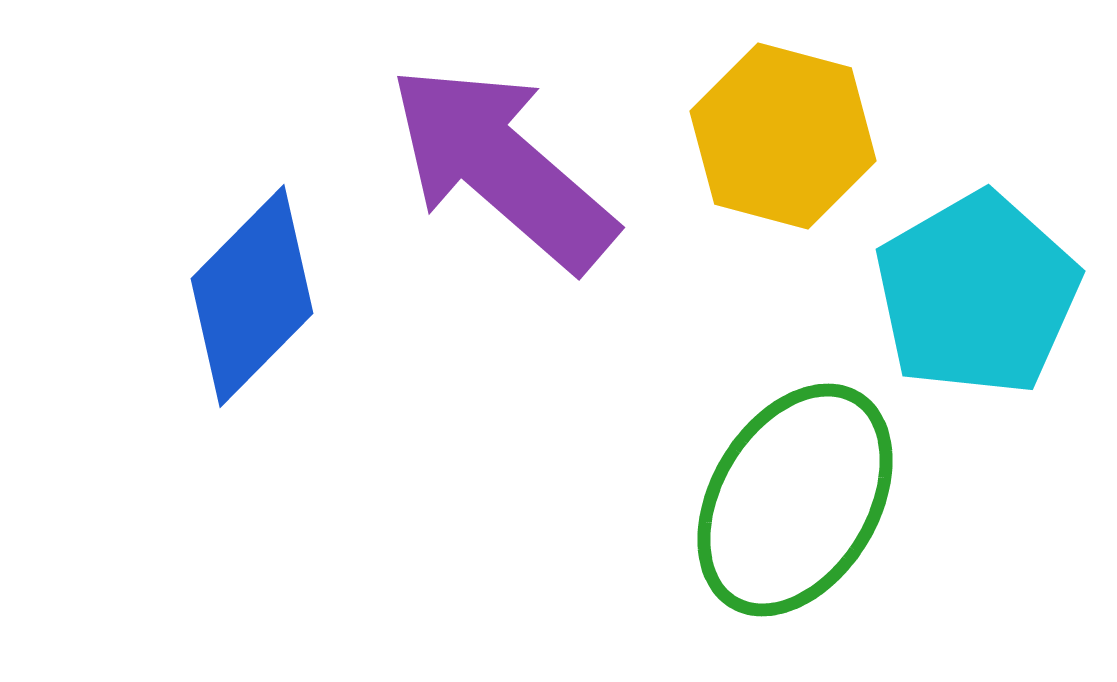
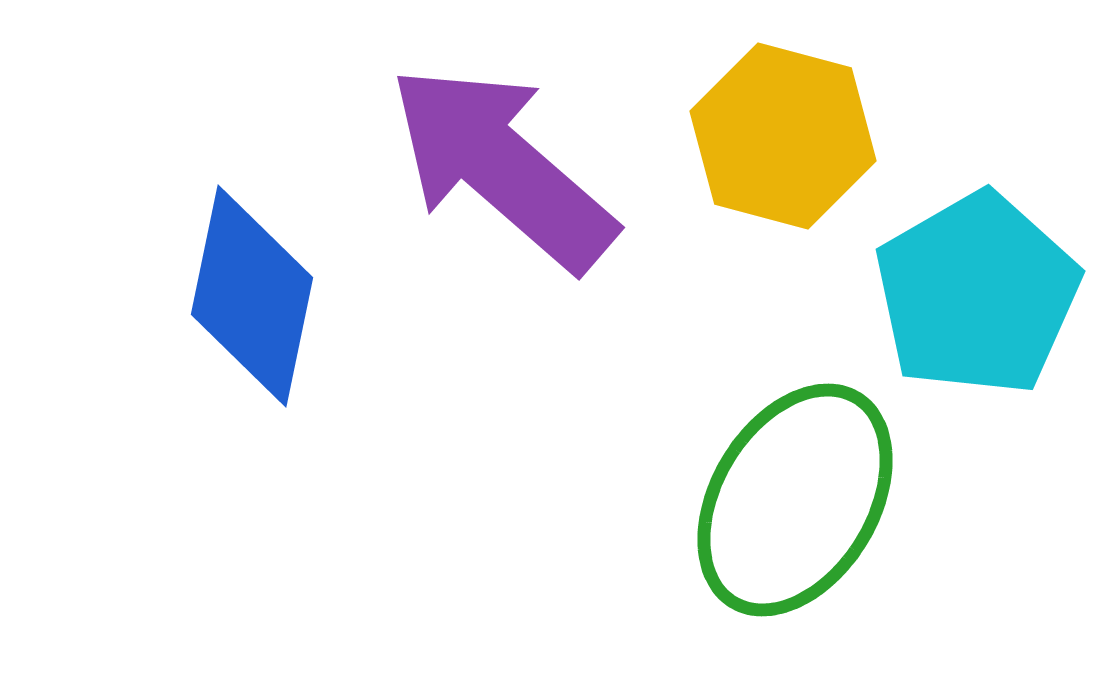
blue diamond: rotated 33 degrees counterclockwise
